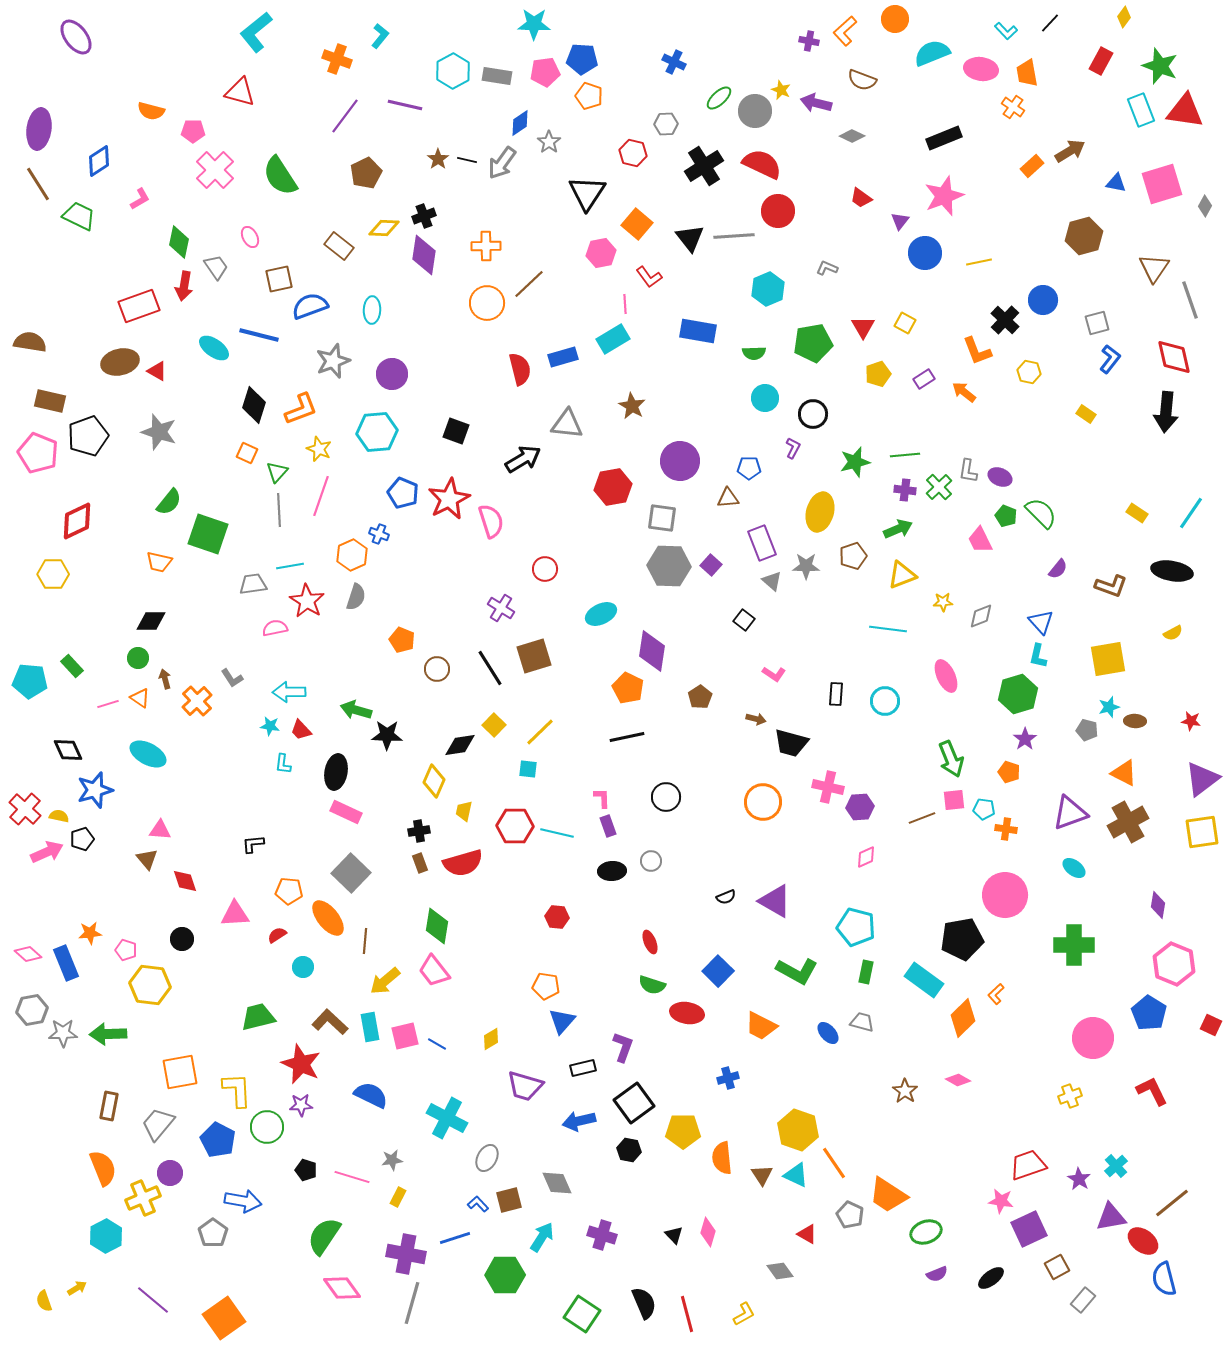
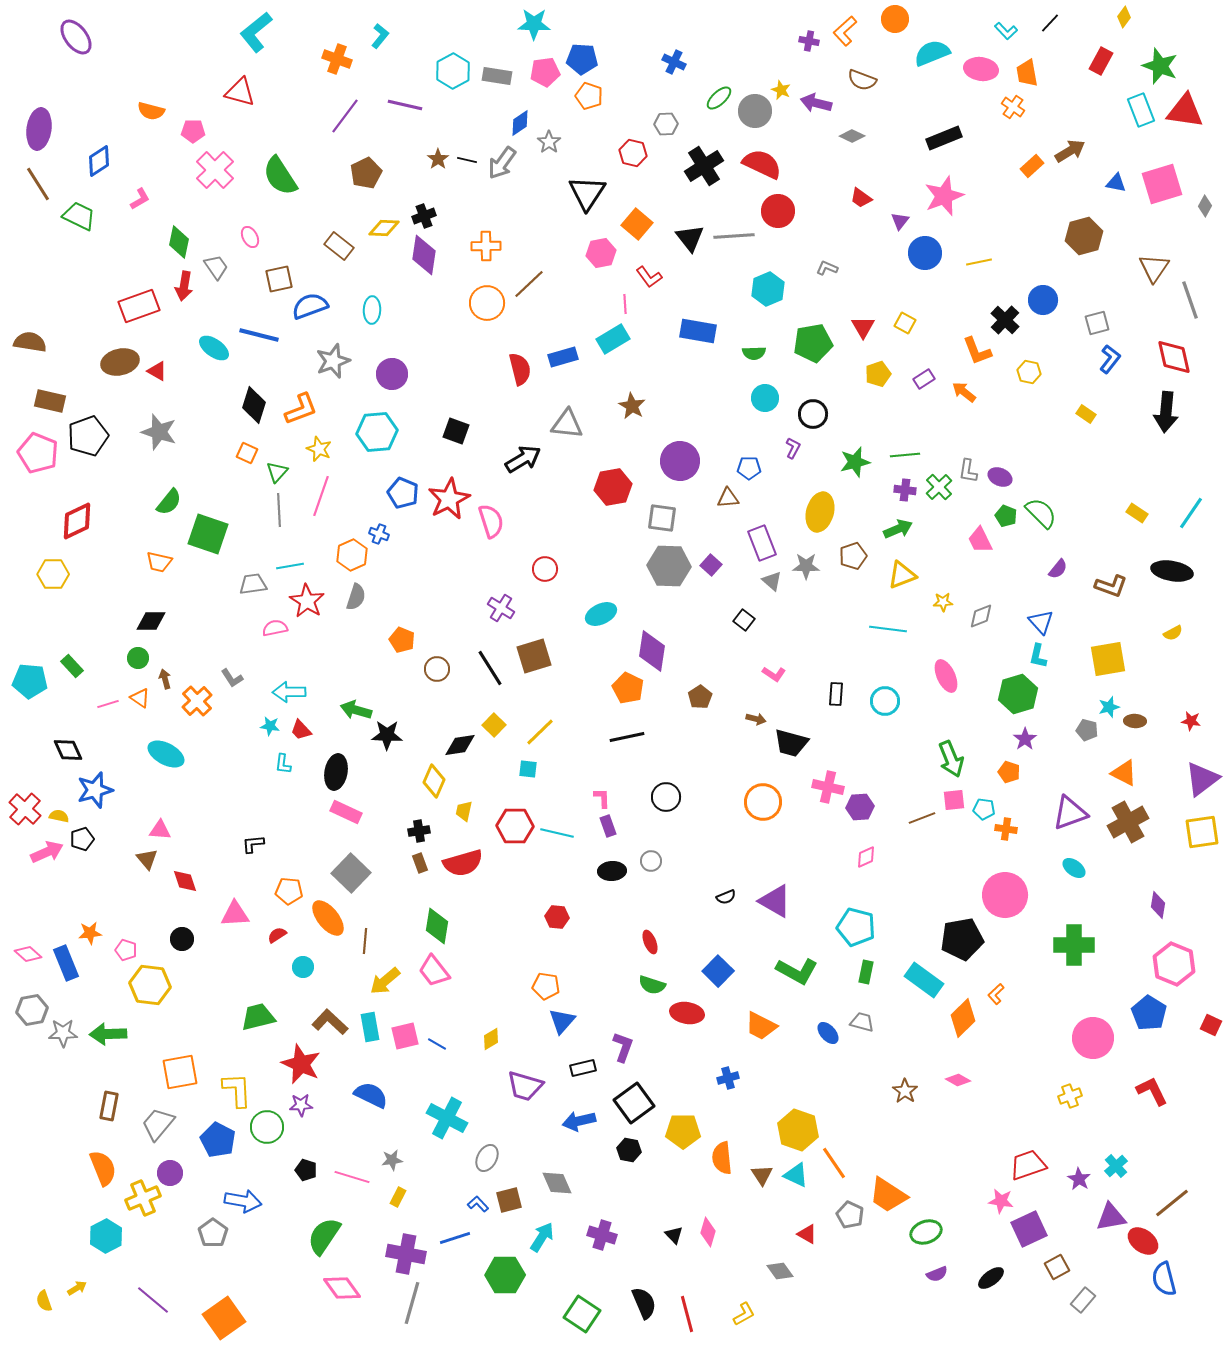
cyan ellipse at (148, 754): moved 18 px right
